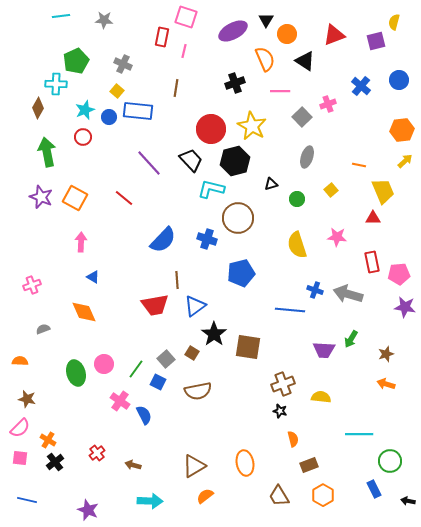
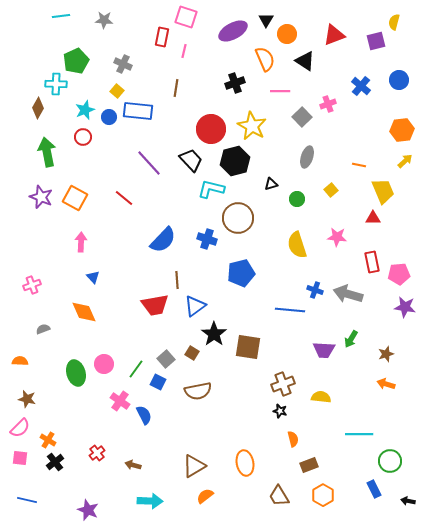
blue triangle at (93, 277): rotated 16 degrees clockwise
